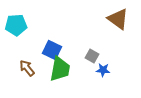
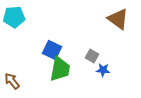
cyan pentagon: moved 2 px left, 8 px up
brown arrow: moved 15 px left, 13 px down
